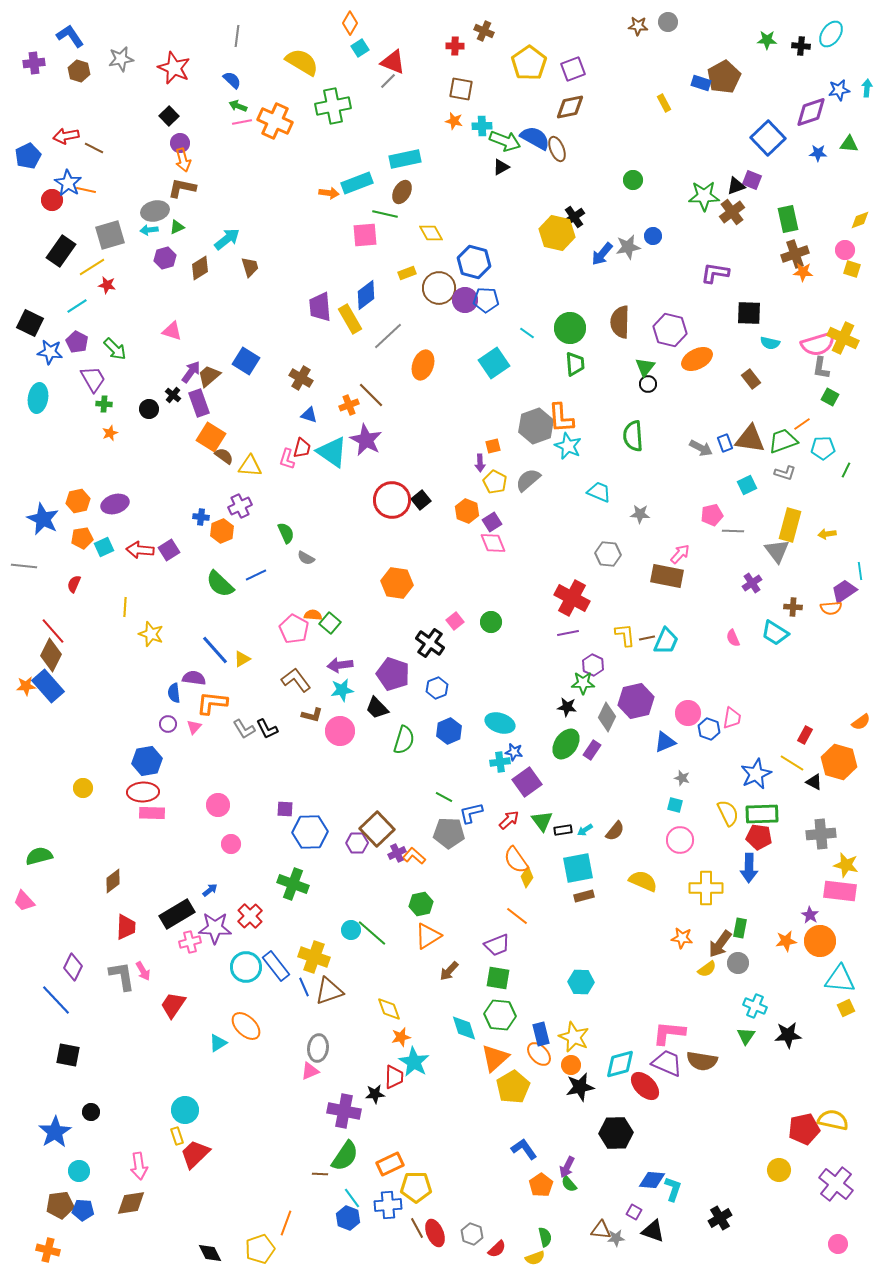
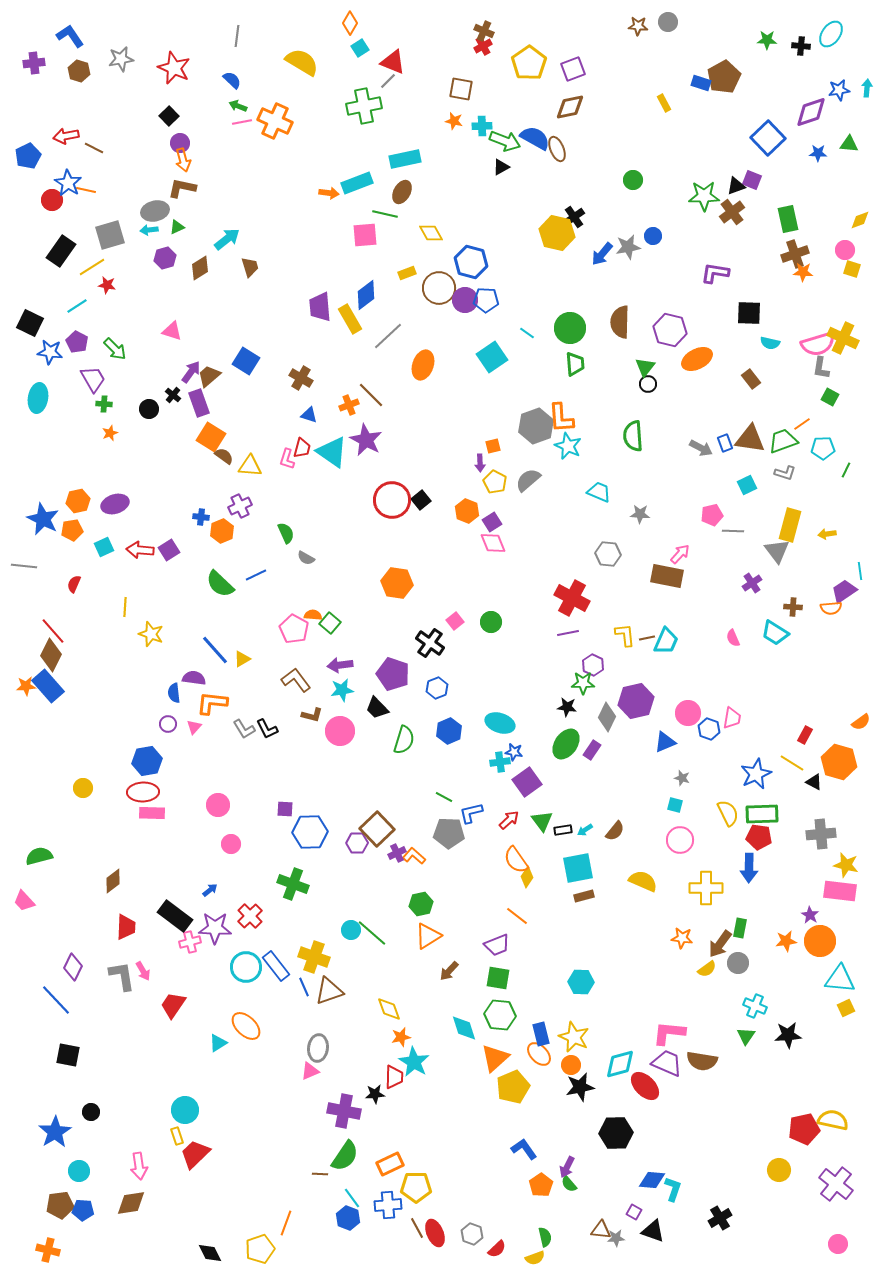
red cross at (455, 46): moved 28 px right; rotated 30 degrees counterclockwise
green cross at (333, 106): moved 31 px right
blue hexagon at (474, 262): moved 3 px left
cyan square at (494, 363): moved 2 px left, 6 px up
orange pentagon at (82, 538): moved 10 px left, 8 px up
black rectangle at (177, 914): moved 2 px left, 2 px down; rotated 68 degrees clockwise
yellow pentagon at (513, 1087): rotated 8 degrees clockwise
